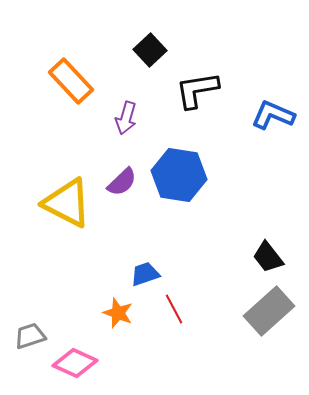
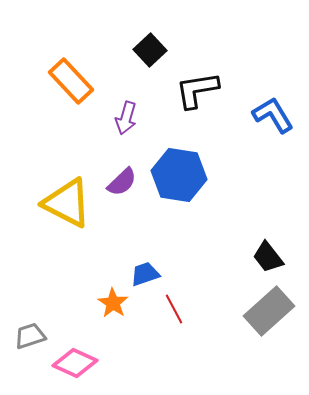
blue L-shape: rotated 36 degrees clockwise
orange star: moved 5 px left, 10 px up; rotated 12 degrees clockwise
